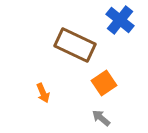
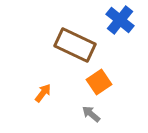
orange square: moved 5 px left, 1 px up
orange arrow: rotated 120 degrees counterclockwise
gray arrow: moved 10 px left, 4 px up
